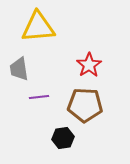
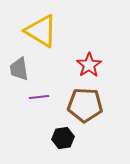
yellow triangle: moved 3 px right, 4 px down; rotated 36 degrees clockwise
